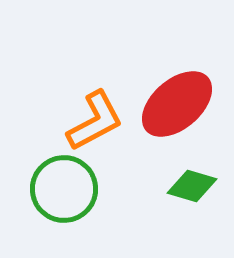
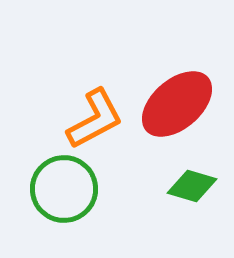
orange L-shape: moved 2 px up
